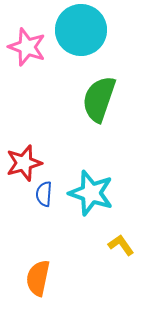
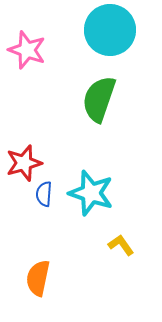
cyan circle: moved 29 px right
pink star: moved 3 px down
